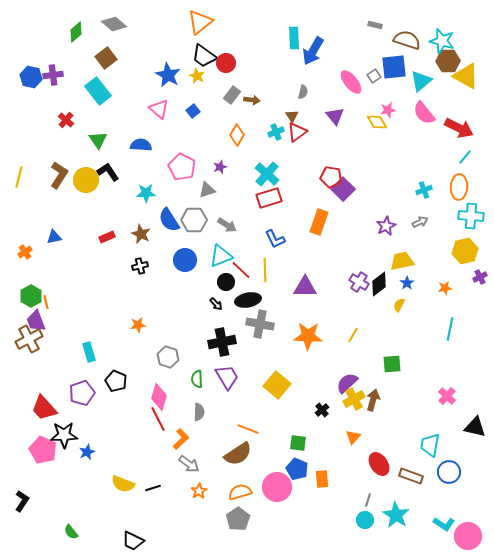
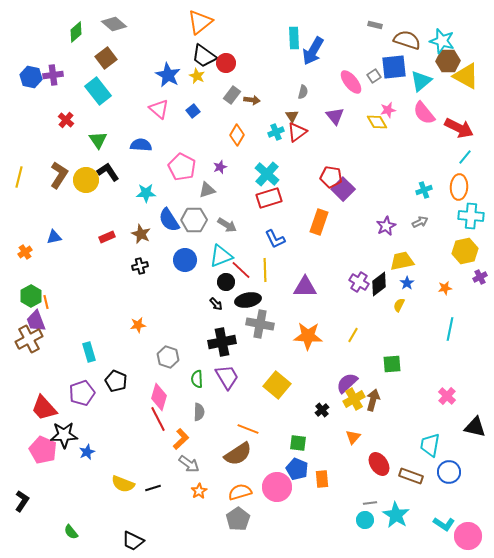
gray line at (368, 500): moved 2 px right, 3 px down; rotated 64 degrees clockwise
